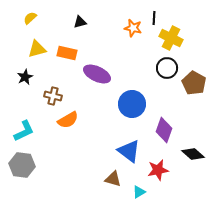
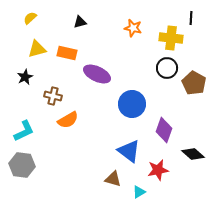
black line: moved 37 px right
yellow cross: rotated 20 degrees counterclockwise
